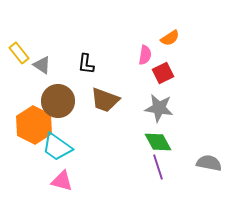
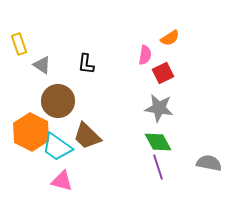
yellow rectangle: moved 9 px up; rotated 20 degrees clockwise
brown trapezoid: moved 18 px left, 36 px down; rotated 24 degrees clockwise
orange hexagon: moved 3 px left, 7 px down
